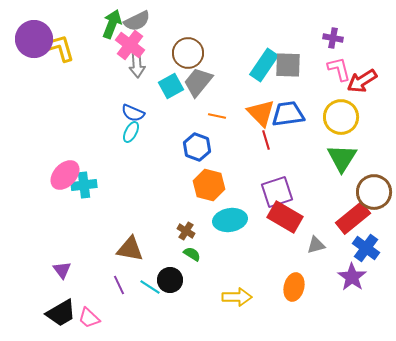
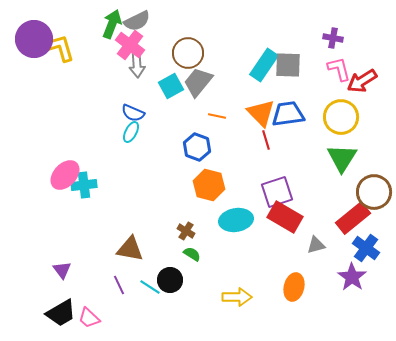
cyan ellipse at (230, 220): moved 6 px right
